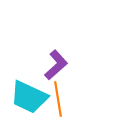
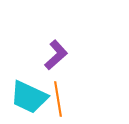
purple L-shape: moved 10 px up
